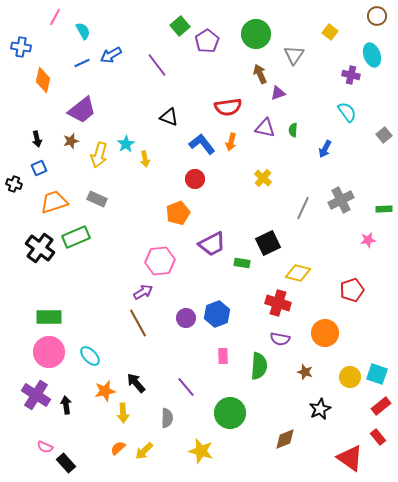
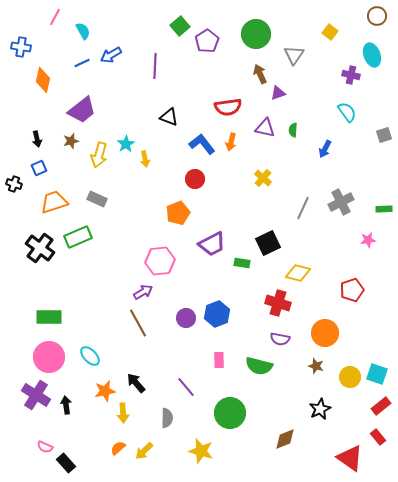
purple line at (157, 65): moved 2 px left, 1 px down; rotated 40 degrees clockwise
gray square at (384, 135): rotated 21 degrees clockwise
gray cross at (341, 200): moved 2 px down
green rectangle at (76, 237): moved 2 px right
pink circle at (49, 352): moved 5 px down
pink rectangle at (223, 356): moved 4 px left, 4 px down
green semicircle at (259, 366): rotated 100 degrees clockwise
brown star at (305, 372): moved 11 px right, 6 px up
